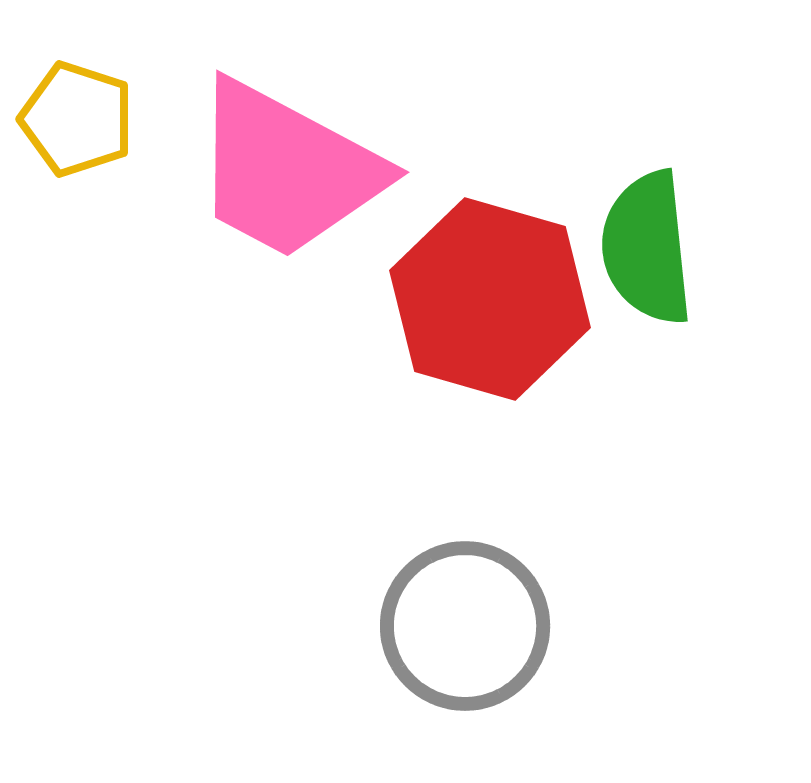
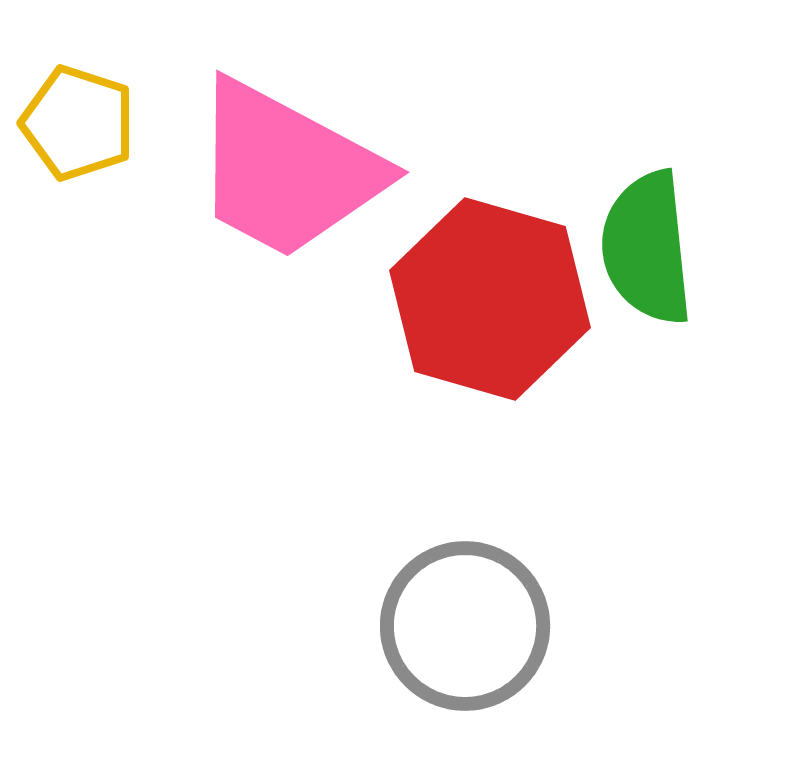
yellow pentagon: moved 1 px right, 4 px down
